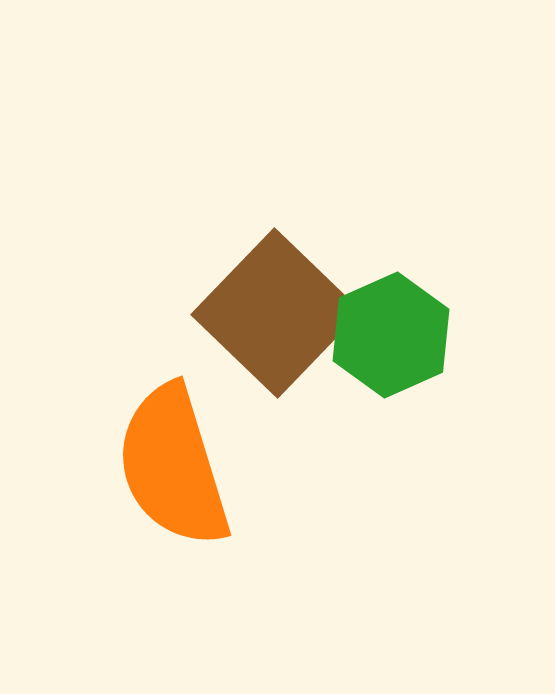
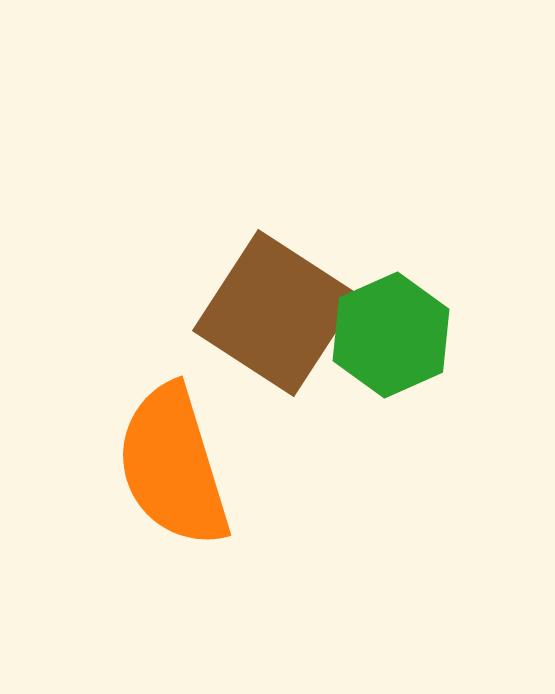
brown square: rotated 11 degrees counterclockwise
